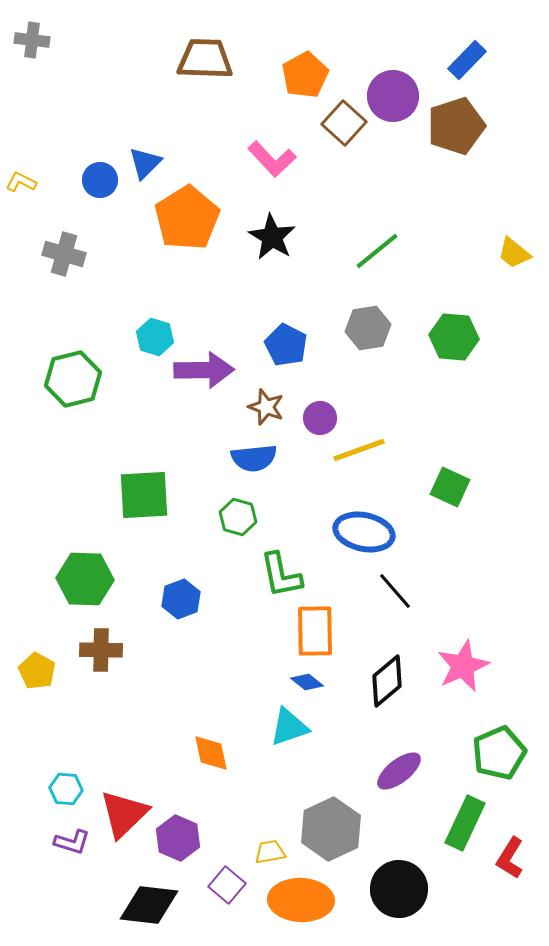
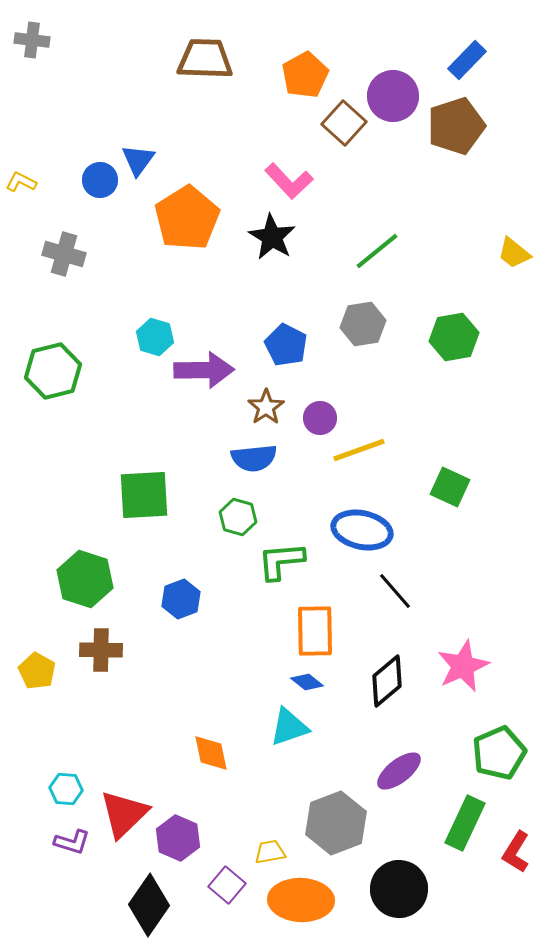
pink L-shape at (272, 159): moved 17 px right, 22 px down
blue triangle at (145, 163): moved 7 px left, 3 px up; rotated 9 degrees counterclockwise
gray hexagon at (368, 328): moved 5 px left, 4 px up
green hexagon at (454, 337): rotated 15 degrees counterclockwise
green hexagon at (73, 379): moved 20 px left, 8 px up
brown star at (266, 407): rotated 18 degrees clockwise
blue ellipse at (364, 532): moved 2 px left, 2 px up
green L-shape at (281, 575): moved 14 px up; rotated 96 degrees clockwise
green hexagon at (85, 579): rotated 16 degrees clockwise
gray hexagon at (331, 829): moved 5 px right, 6 px up; rotated 4 degrees clockwise
red L-shape at (510, 858): moved 6 px right, 6 px up
black diamond at (149, 905): rotated 62 degrees counterclockwise
